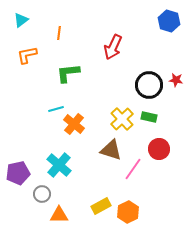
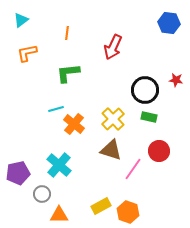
blue hexagon: moved 2 px down; rotated 10 degrees counterclockwise
orange line: moved 8 px right
orange L-shape: moved 2 px up
black circle: moved 4 px left, 5 px down
yellow cross: moved 9 px left
red circle: moved 2 px down
orange hexagon: rotated 15 degrees counterclockwise
